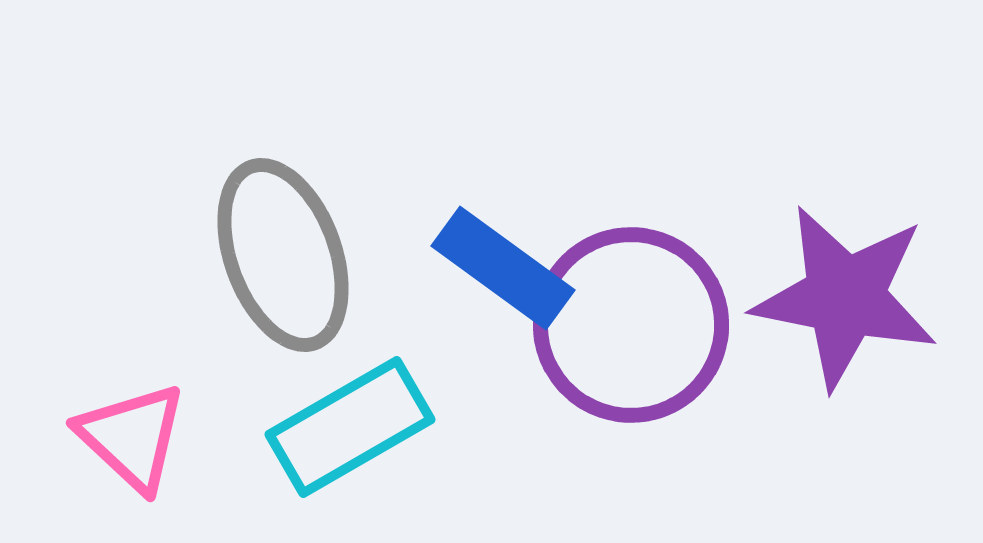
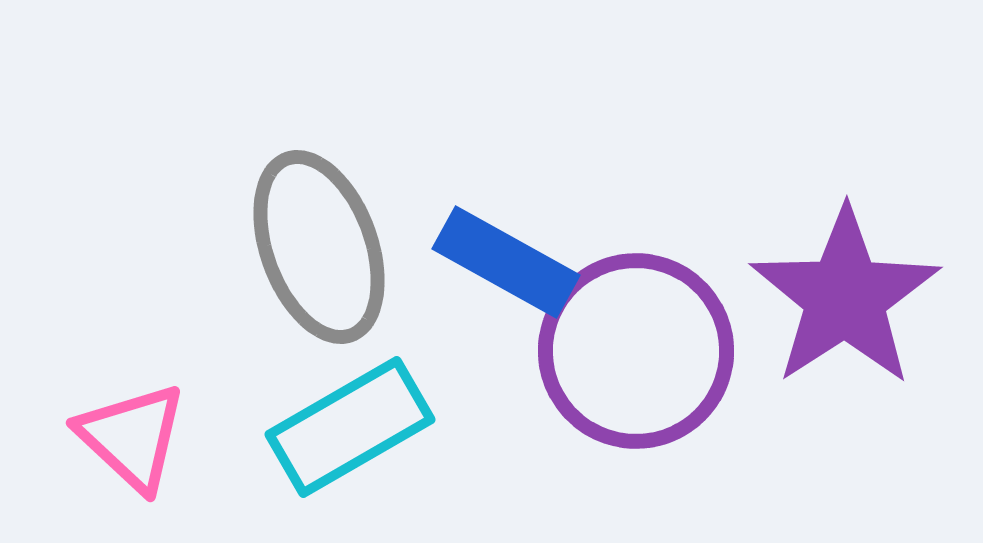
gray ellipse: moved 36 px right, 8 px up
blue rectangle: moved 3 px right, 6 px up; rotated 7 degrees counterclockwise
purple star: rotated 28 degrees clockwise
purple circle: moved 5 px right, 26 px down
